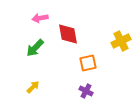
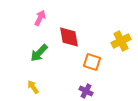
pink arrow: rotated 126 degrees clockwise
red diamond: moved 1 px right, 3 px down
green arrow: moved 4 px right, 5 px down
orange square: moved 4 px right, 1 px up; rotated 30 degrees clockwise
yellow arrow: rotated 80 degrees counterclockwise
